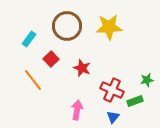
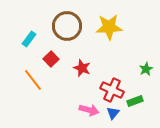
green star: moved 1 px left, 11 px up; rotated 16 degrees counterclockwise
pink arrow: moved 12 px right; rotated 96 degrees clockwise
blue triangle: moved 4 px up
